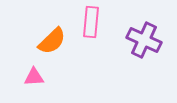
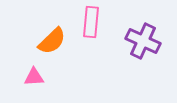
purple cross: moved 1 px left, 1 px down
